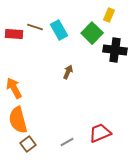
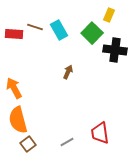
red trapezoid: rotated 75 degrees counterclockwise
